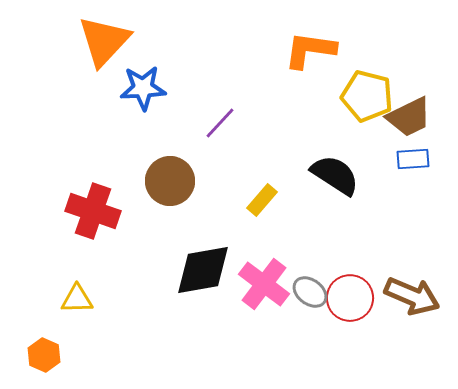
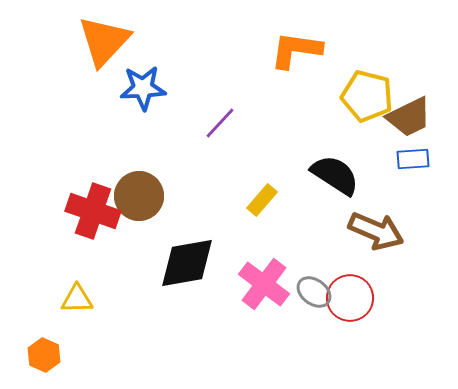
orange L-shape: moved 14 px left
brown circle: moved 31 px left, 15 px down
black diamond: moved 16 px left, 7 px up
gray ellipse: moved 4 px right
brown arrow: moved 36 px left, 65 px up
